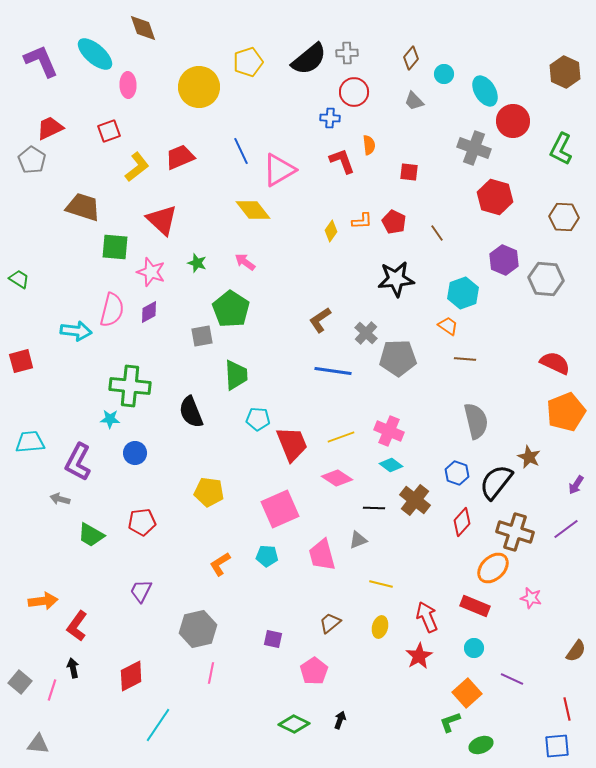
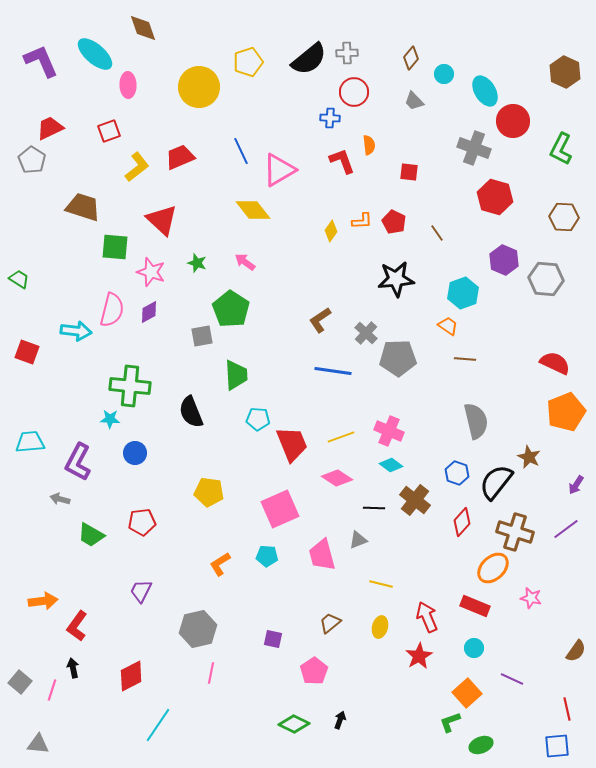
red square at (21, 361): moved 6 px right, 9 px up; rotated 35 degrees clockwise
